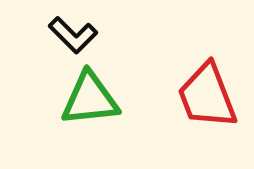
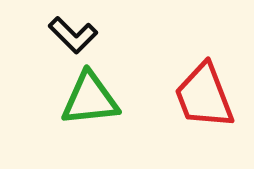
red trapezoid: moved 3 px left
